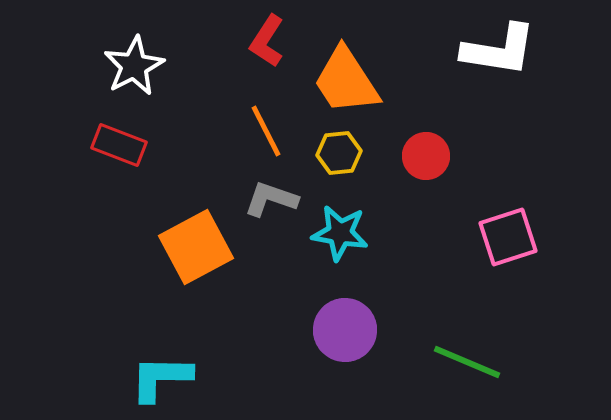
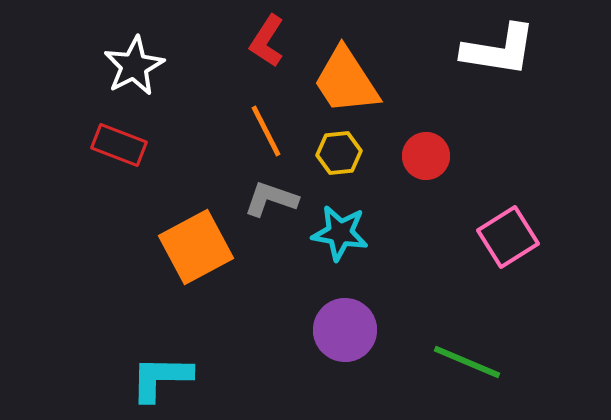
pink square: rotated 14 degrees counterclockwise
